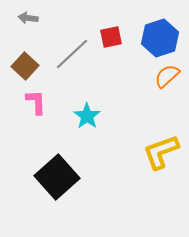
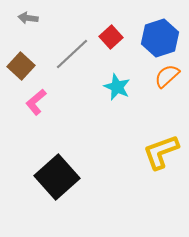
red square: rotated 30 degrees counterclockwise
brown square: moved 4 px left
pink L-shape: rotated 128 degrees counterclockwise
cyan star: moved 30 px right, 29 px up; rotated 12 degrees counterclockwise
